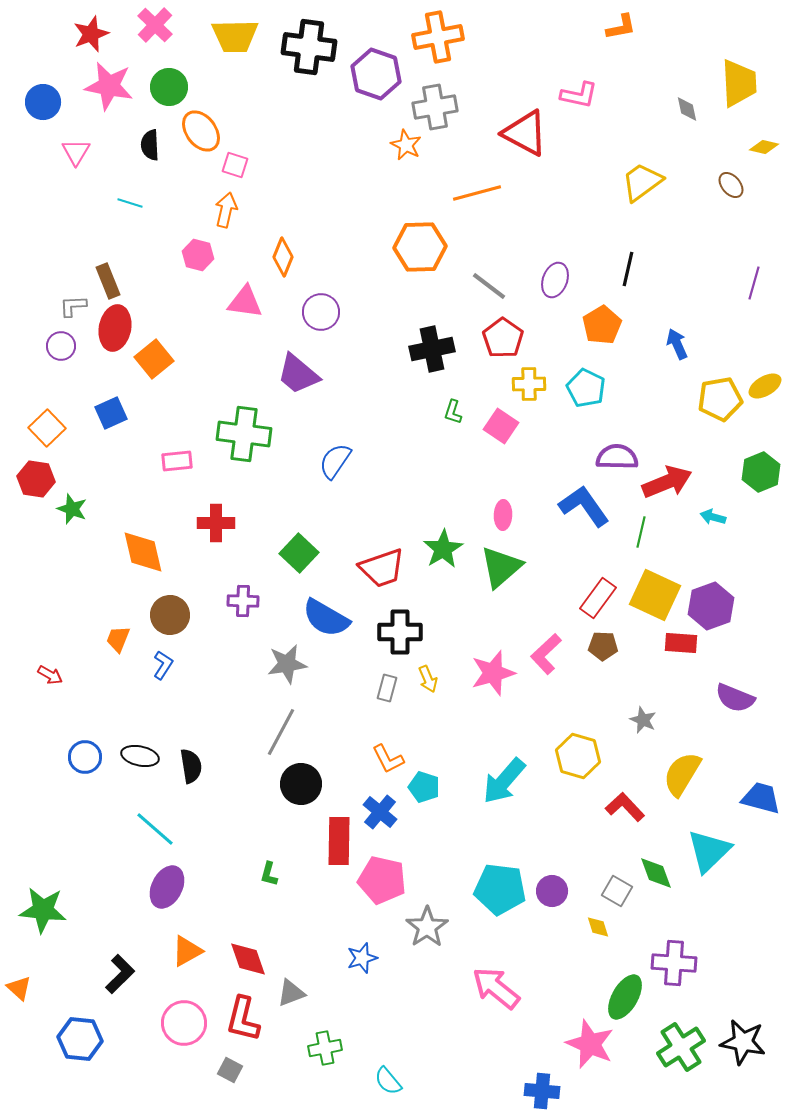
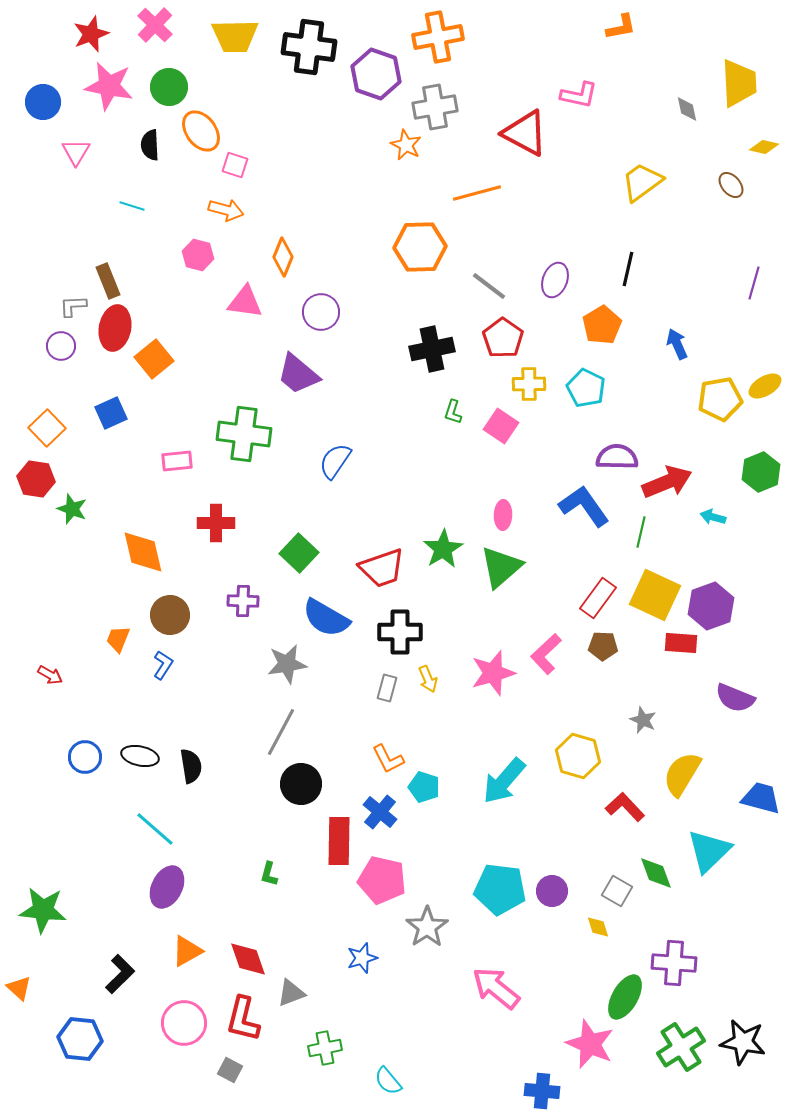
cyan line at (130, 203): moved 2 px right, 3 px down
orange arrow at (226, 210): rotated 92 degrees clockwise
